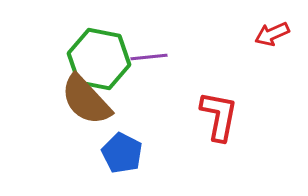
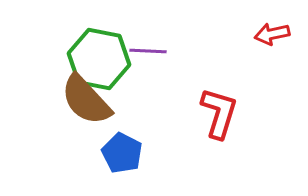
red arrow: rotated 12 degrees clockwise
purple line: moved 1 px left, 6 px up; rotated 9 degrees clockwise
red L-shape: moved 3 px up; rotated 6 degrees clockwise
